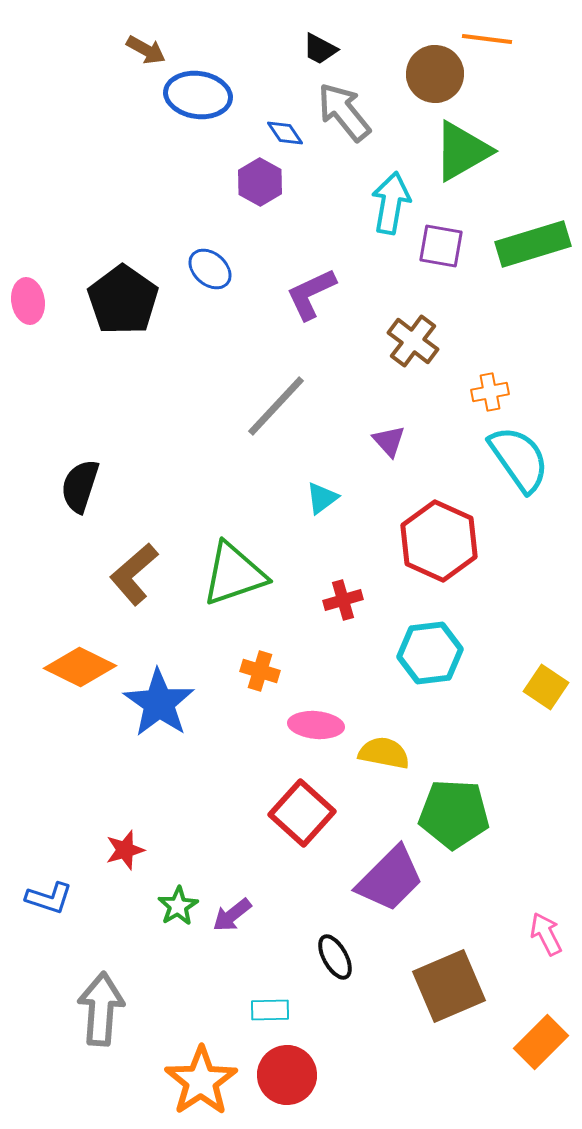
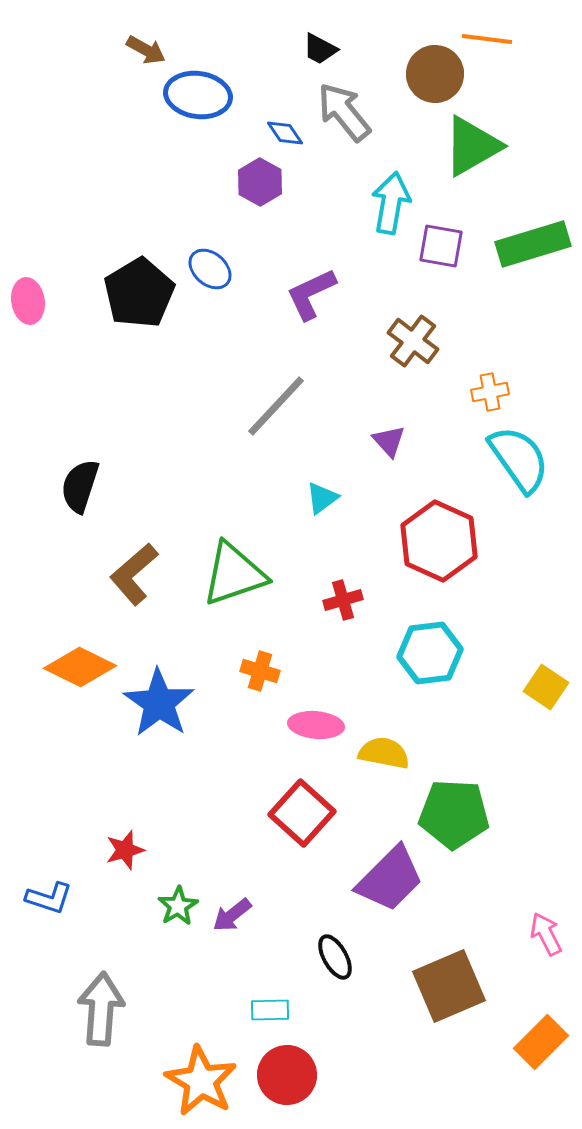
green triangle at (462, 151): moved 10 px right, 5 px up
black pentagon at (123, 300): moved 16 px right, 7 px up; rotated 6 degrees clockwise
orange star at (201, 1081): rotated 8 degrees counterclockwise
